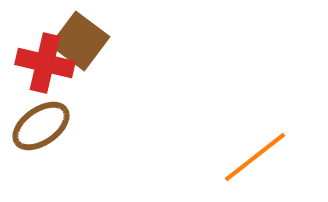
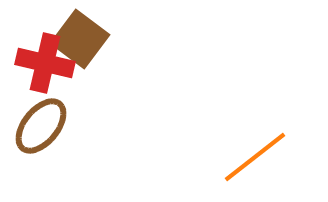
brown square: moved 2 px up
brown ellipse: rotated 16 degrees counterclockwise
